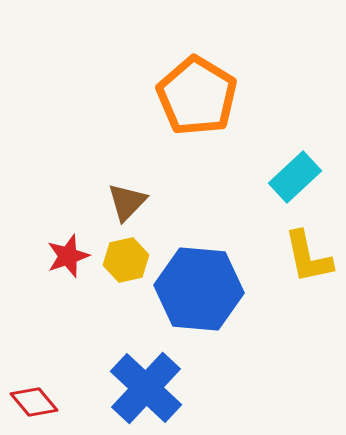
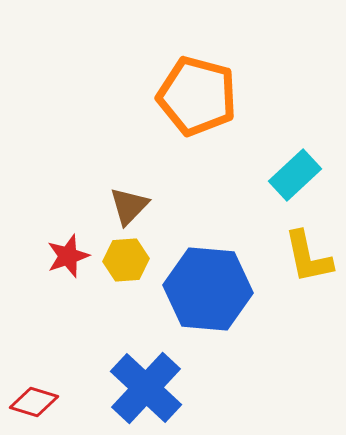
orange pentagon: rotated 16 degrees counterclockwise
cyan rectangle: moved 2 px up
brown triangle: moved 2 px right, 4 px down
yellow hexagon: rotated 9 degrees clockwise
blue hexagon: moved 9 px right
red diamond: rotated 33 degrees counterclockwise
